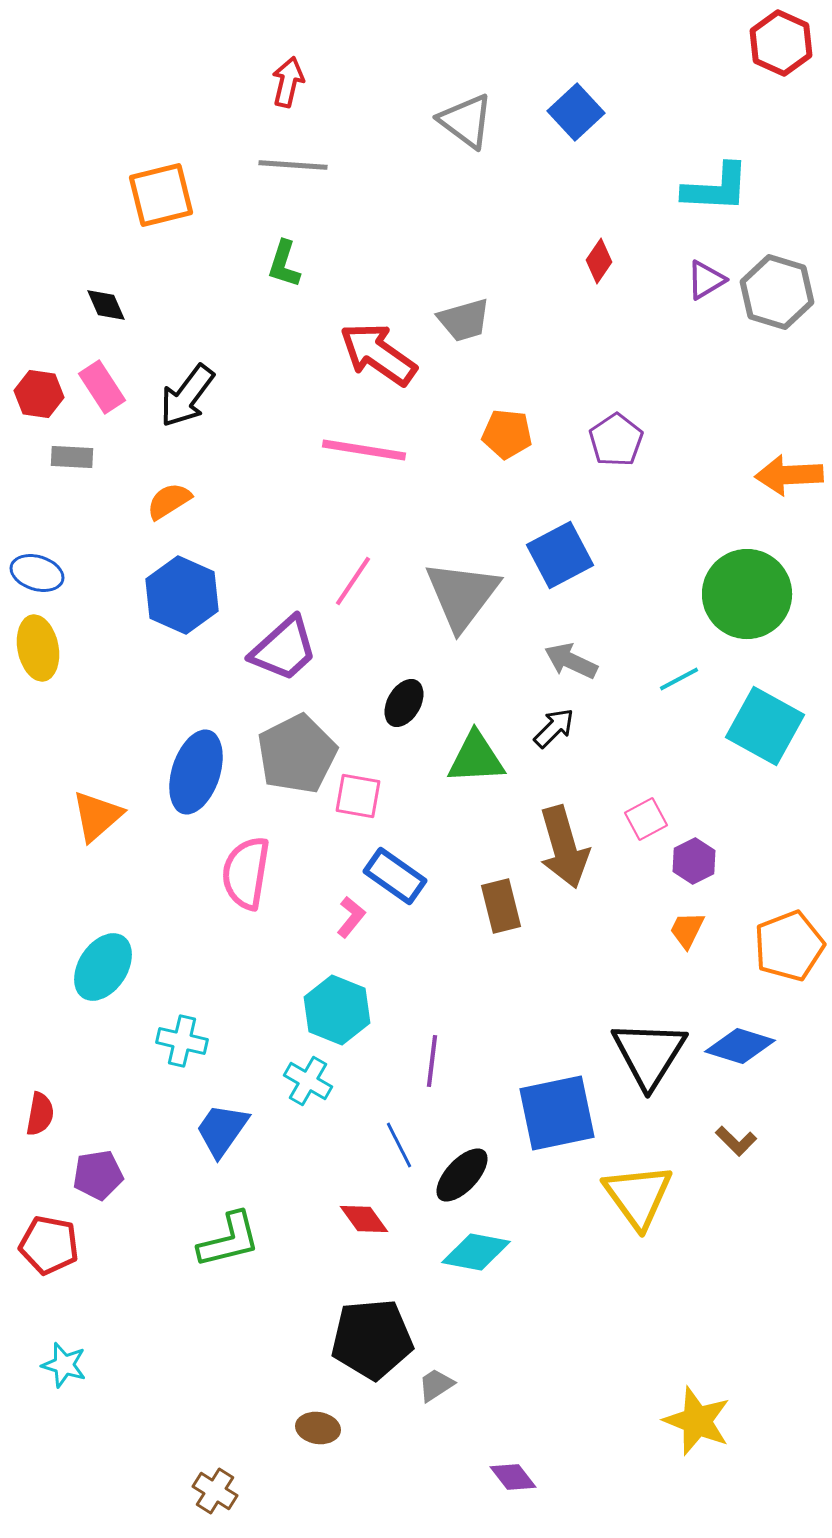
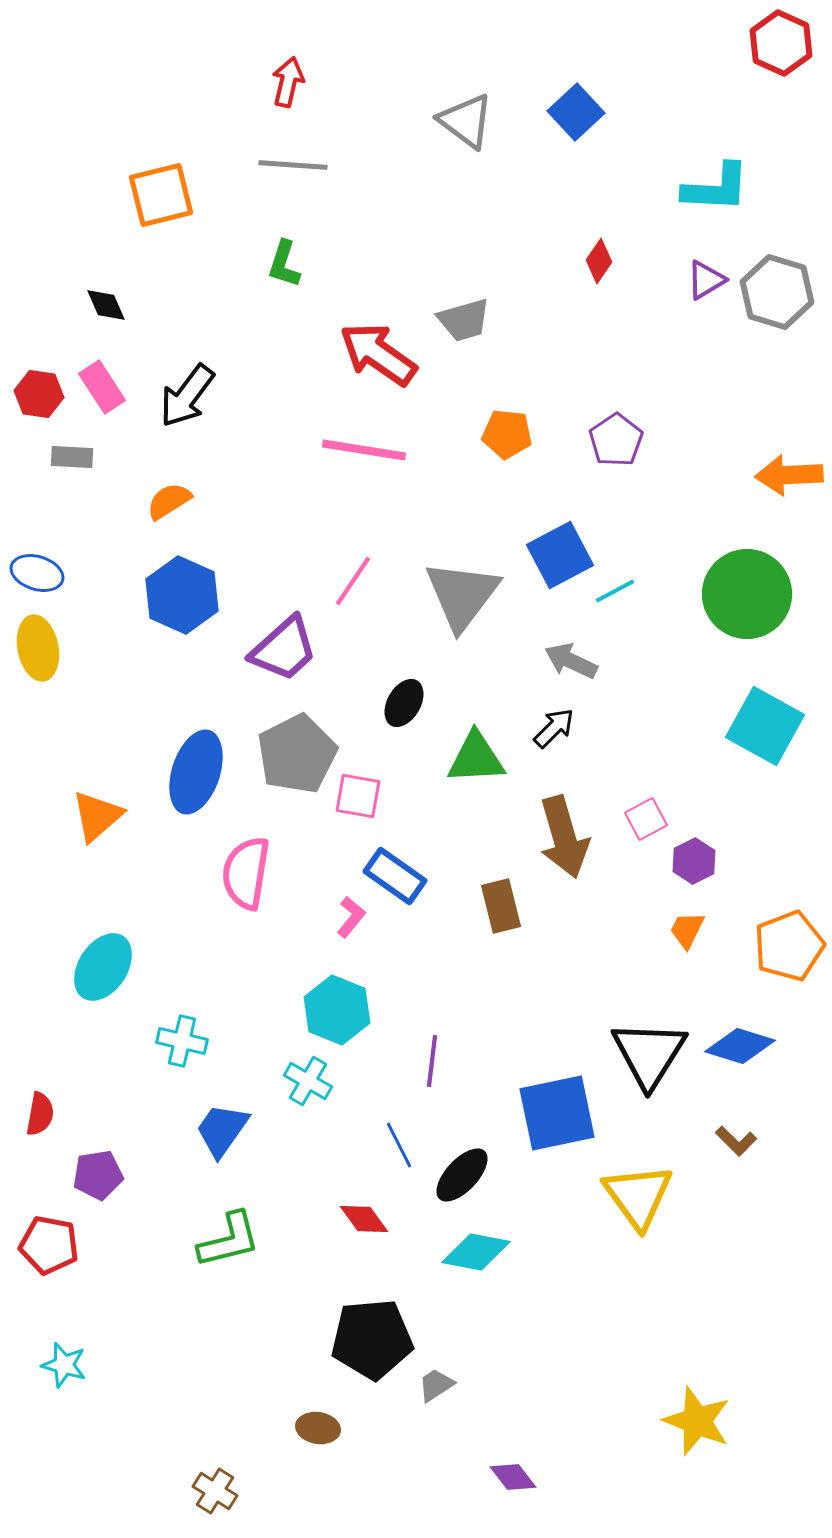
cyan line at (679, 679): moved 64 px left, 88 px up
brown arrow at (564, 847): moved 10 px up
